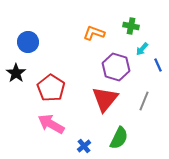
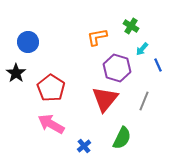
green cross: rotated 21 degrees clockwise
orange L-shape: moved 3 px right, 4 px down; rotated 30 degrees counterclockwise
purple hexagon: moved 1 px right, 1 px down
green semicircle: moved 3 px right
